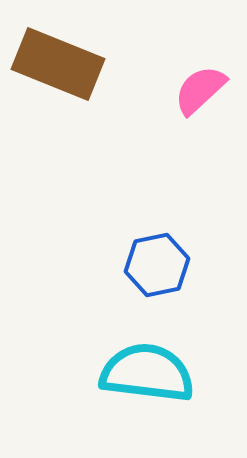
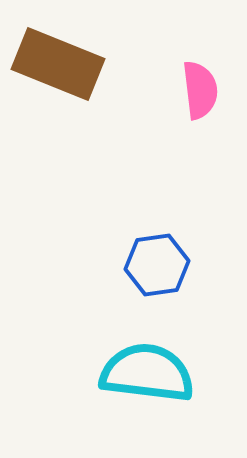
pink semicircle: rotated 126 degrees clockwise
blue hexagon: rotated 4 degrees clockwise
